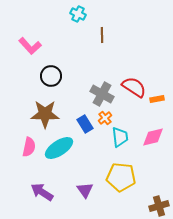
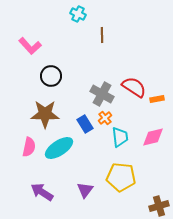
purple triangle: rotated 12 degrees clockwise
